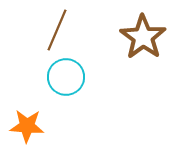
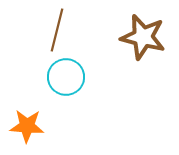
brown line: rotated 9 degrees counterclockwise
brown star: rotated 21 degrees counterclockwise
